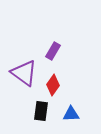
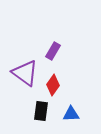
purple triangle: moved 1 px right
